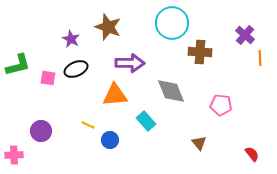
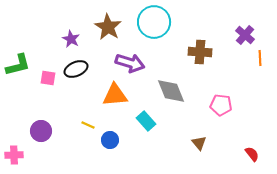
cyan circle: moved 18 px left, 1 px up
brown star: rotated 12 degrees clockwise
purple arrow: rotated 16 degrees clockwise
